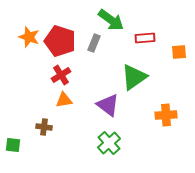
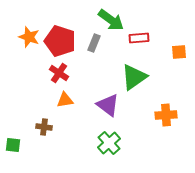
red rectangle: moved 6 px left
red cross: moved 2 px left, 2 px up; rotated 24 degrees counterclockwise
orange triangle: moved 1 px right
